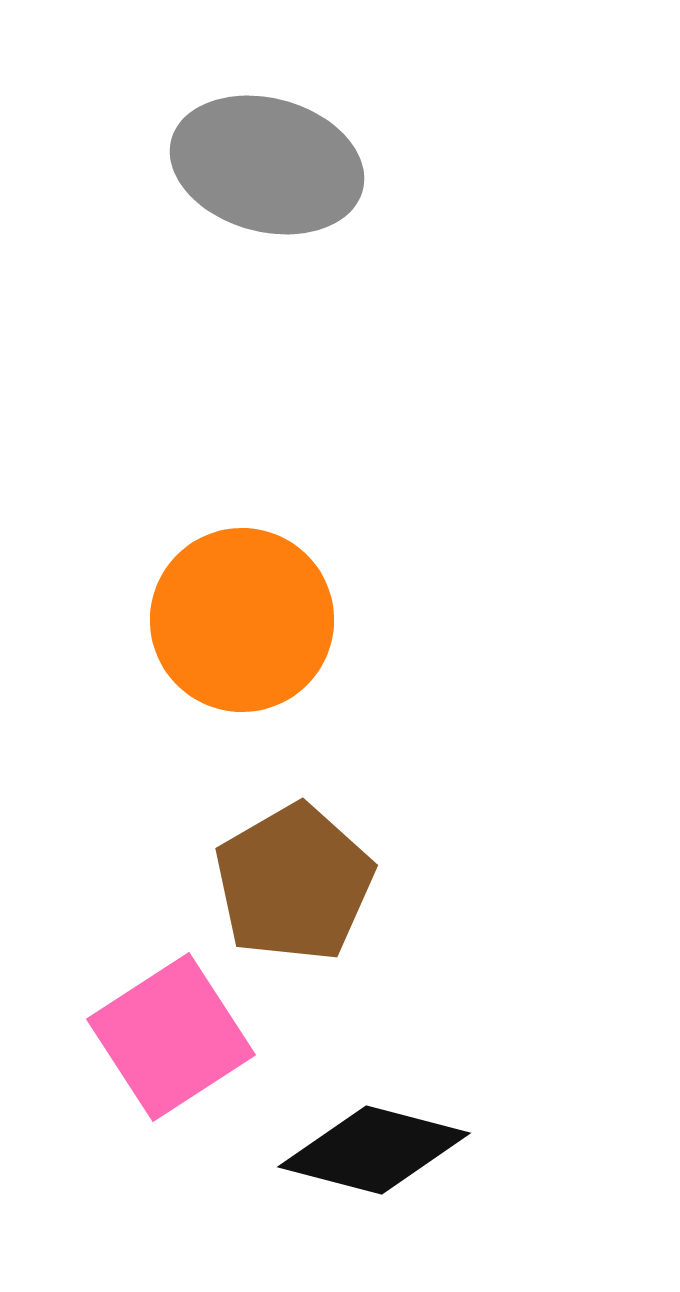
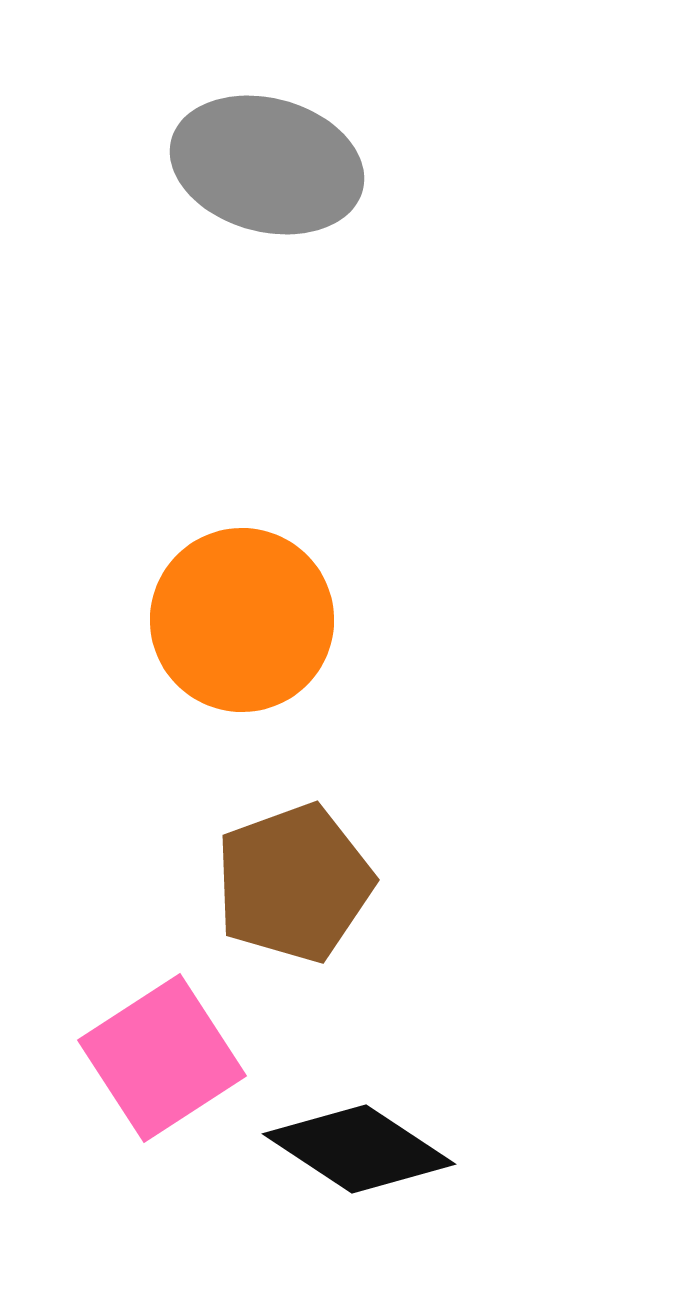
brown pentagon: rotated 10 degrees clockwise
pink square: moved 9 px left, 21 px down
black diamond: moved 15 px left, 1 px up; rotated 19 degrees clockwise
